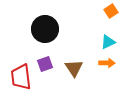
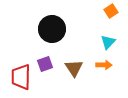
black circle: moved 7 px right
cyan triangle: rotated 21 degrees counterclockwise
orange arrow: moved 3 px left, 2 px down
red trapezoid: rotated 8 degrees clockwise
